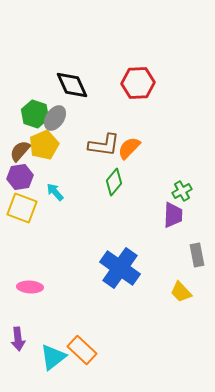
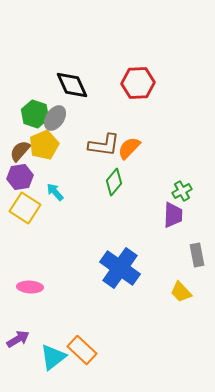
yellow square: moved 3 px right; rotated 12 degrees clockwise
purple arrow: rotated 115 degrees counterclockwise
